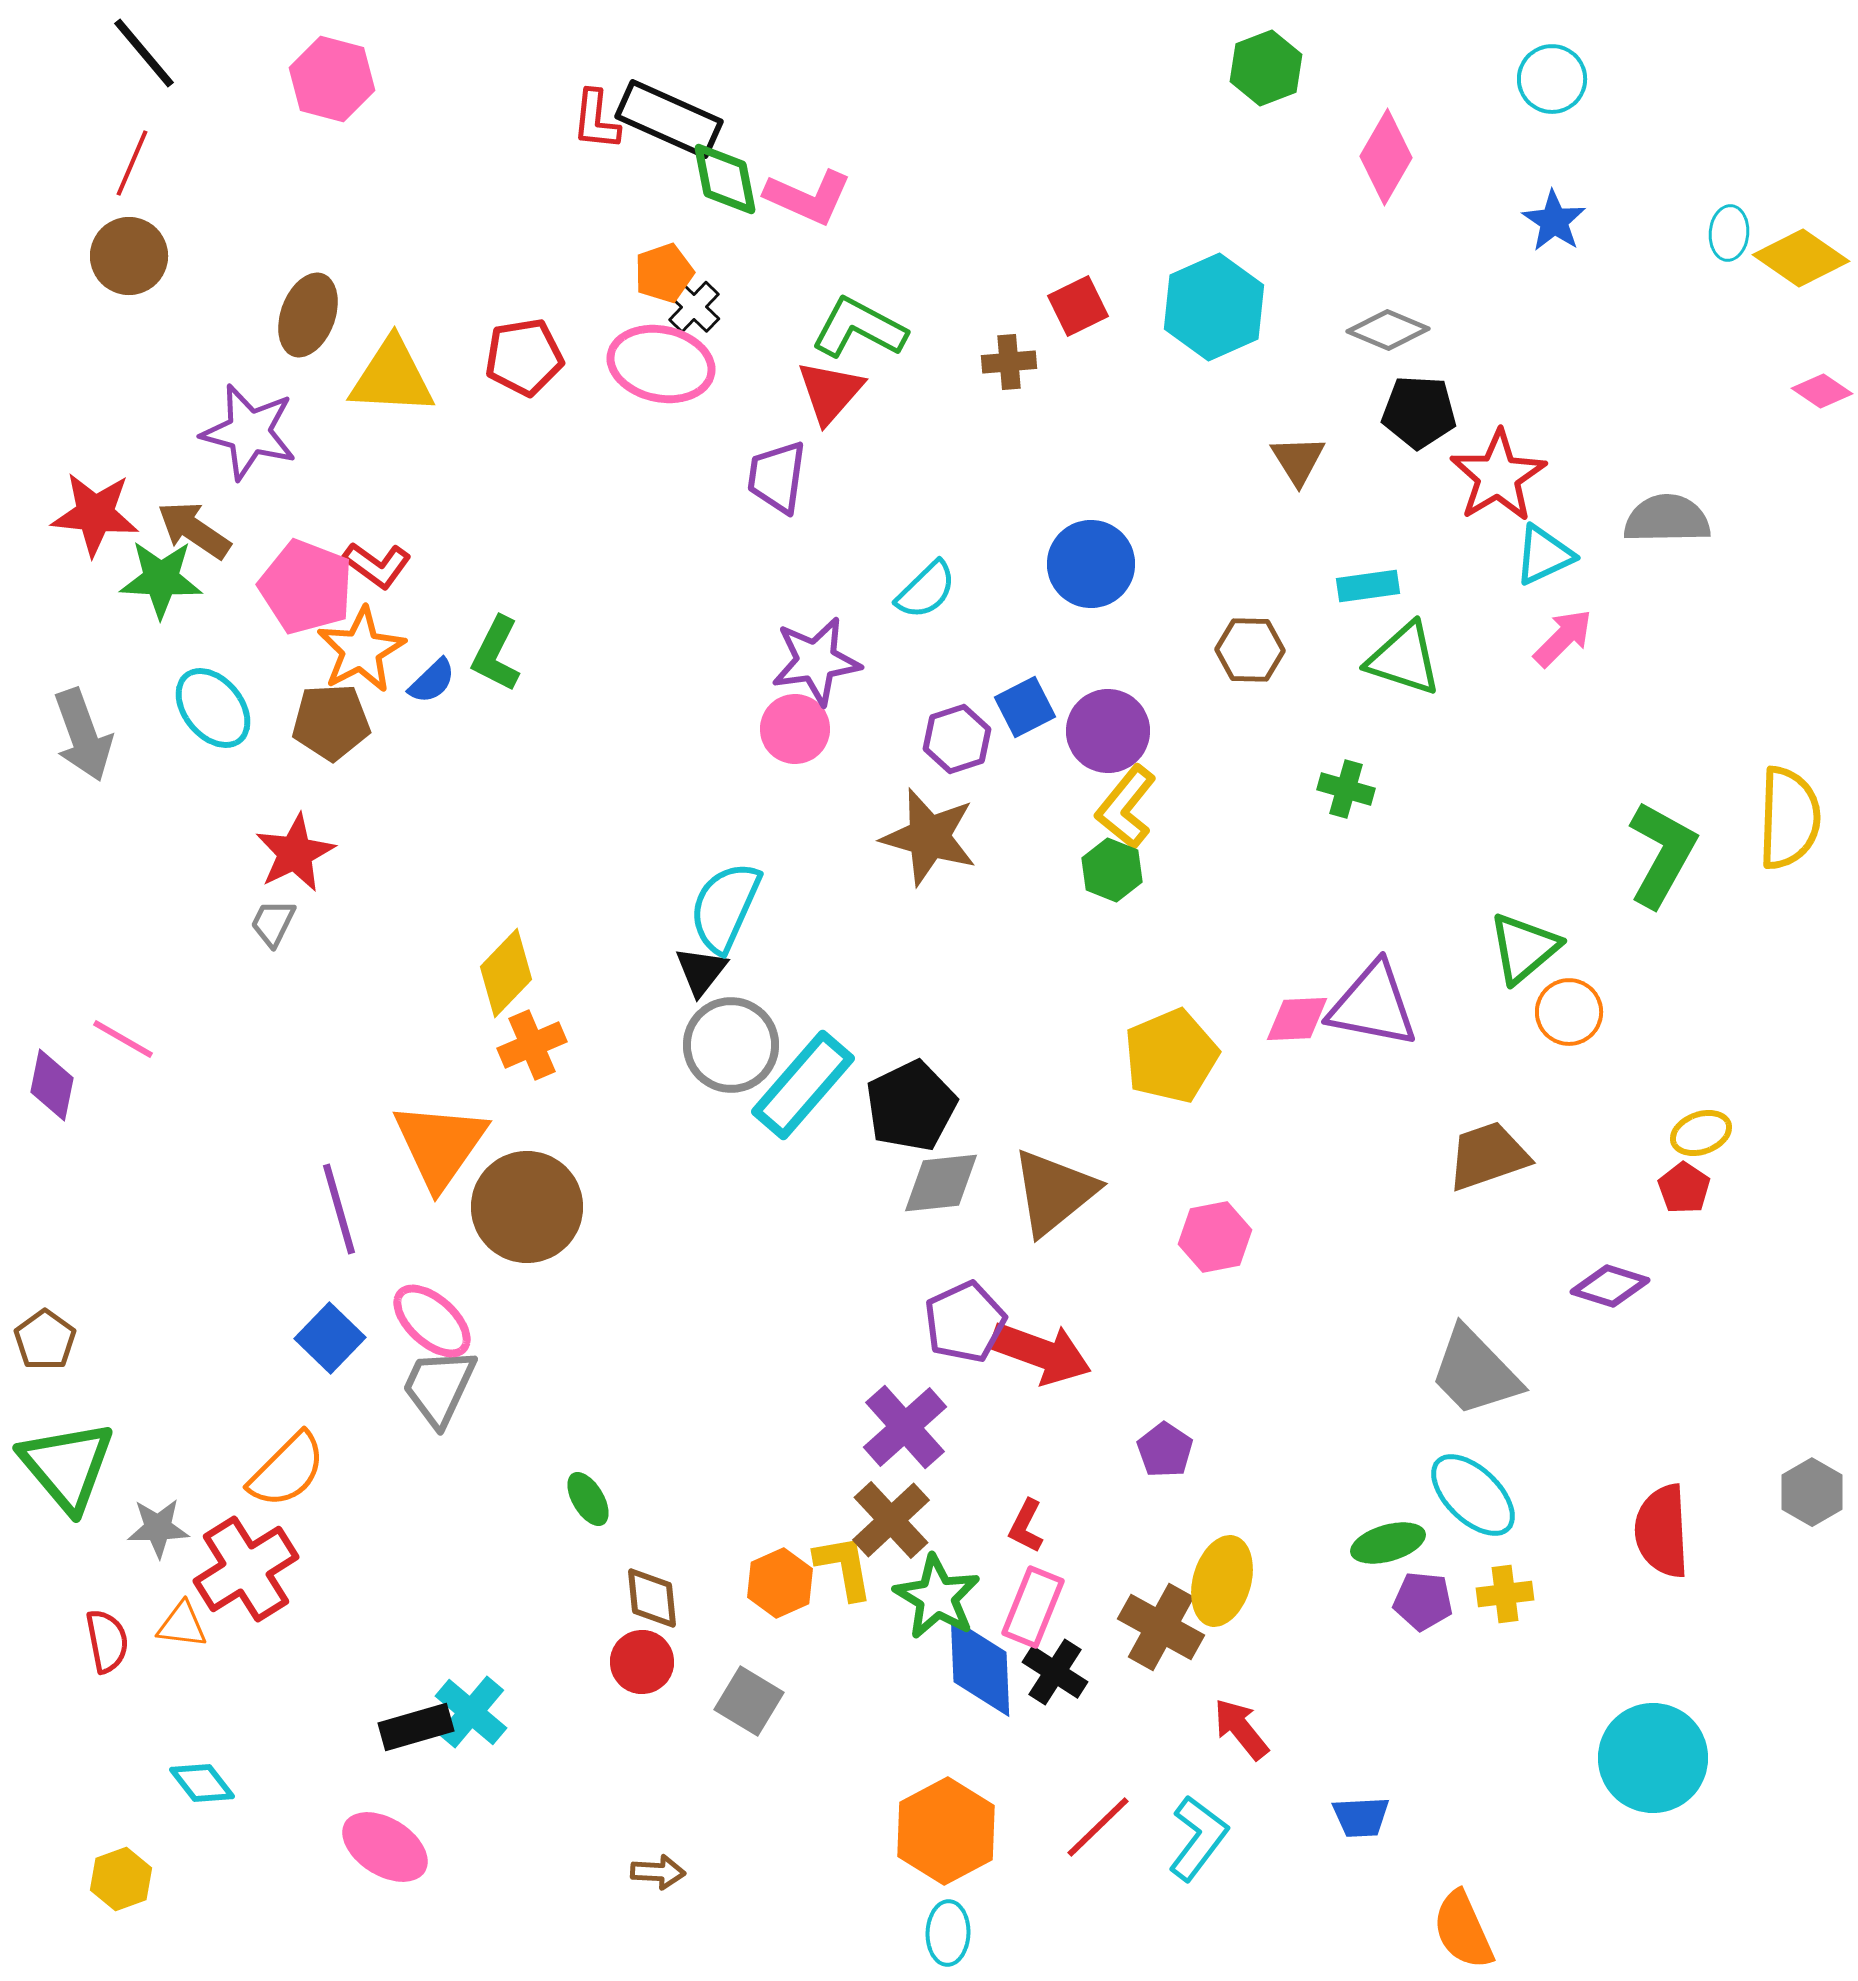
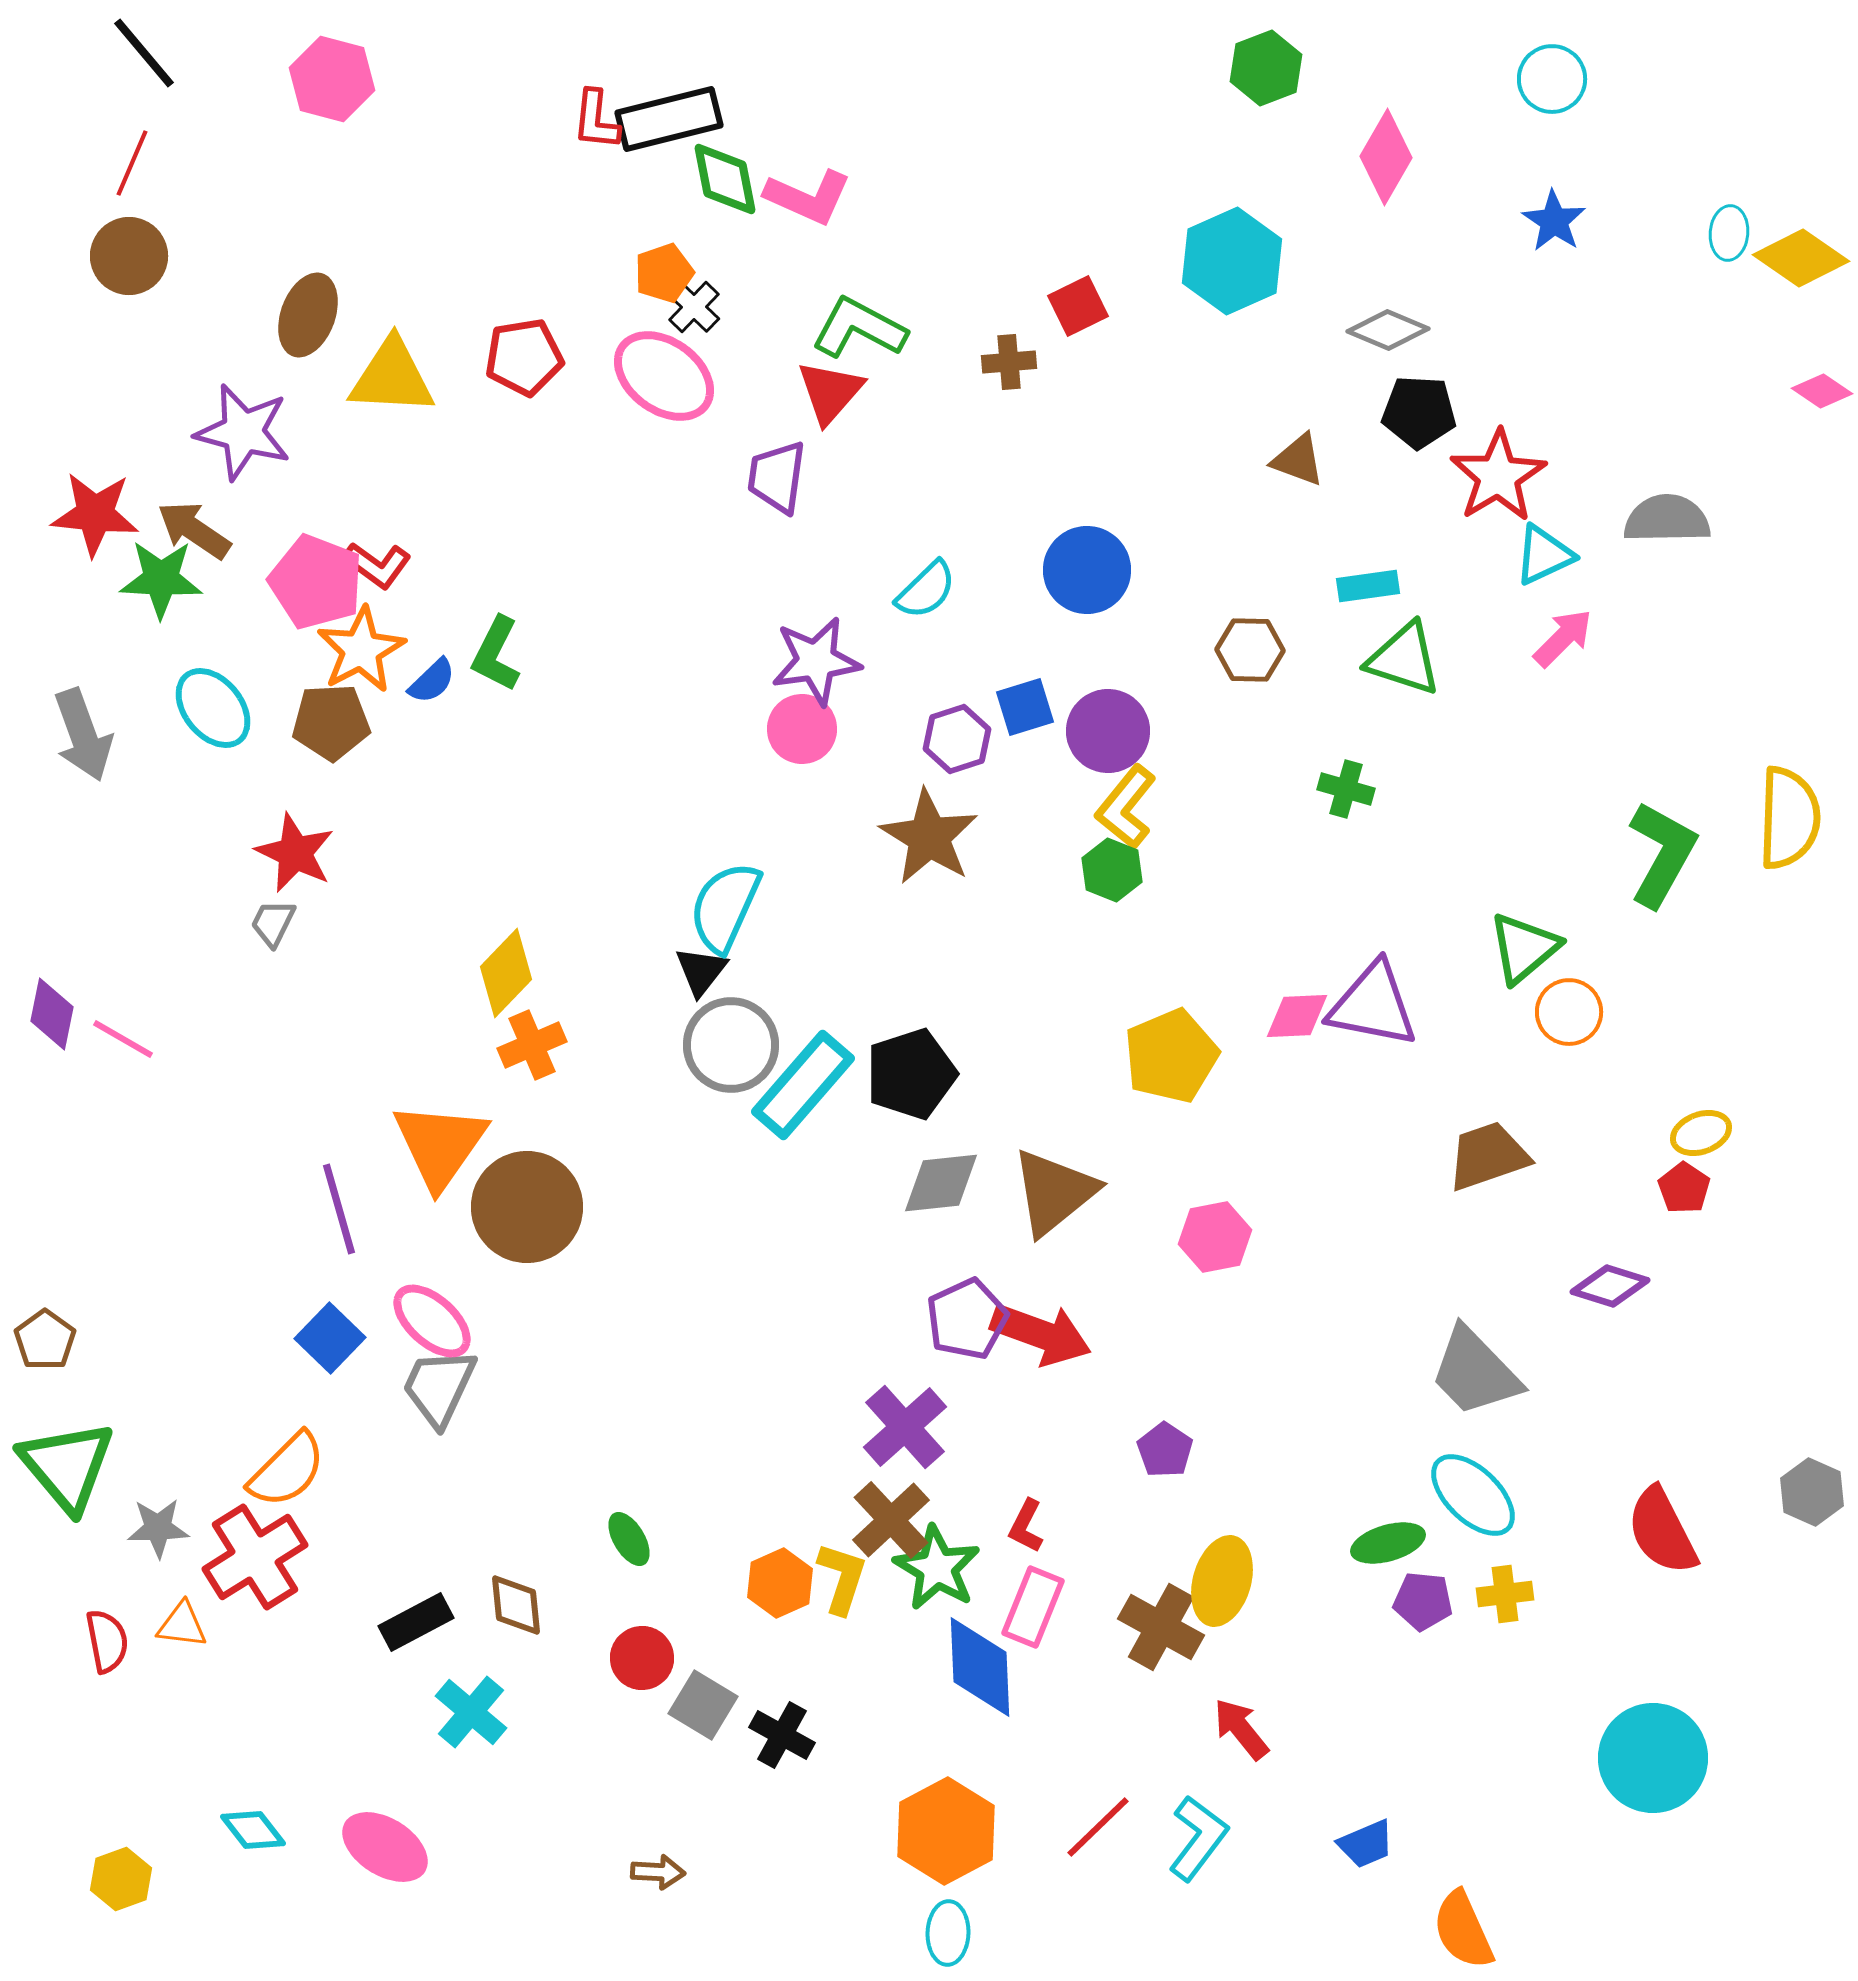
black rectangle at (669, 119): rotated 38 degrees counterclockwise
cyan hexagon at (1214, 307): moved 18 px right, 46 px up
pink ellipse at (661, 364): moved 3 px right, 12 px down; rotated 24 degrees clockwise
purple star at (249, 432): moved 6 px left
brown triangle at (1298, 460): rotated 38 degrees counterclockwise
blue circle at (1091, 564): moved 4 px left, 6 px down
pink pentagon at (306, 587): moved 10 px right, 5 px up
blue square at (1025, 707): rotated 10 degrees clockwise
pink circle at (795, 729): moved 7 px right
brown star at (929, 837): rotated 16 degrees clockwise
red star at (295, 853): rotated 20 degrees counterclockwise
pink diamond at (1297, 1019): moved 3 px up
purple diamond at (52, 1085): moved 71 px up
black pentagon at (911, 1106): moved 32 px up; rotated 8 degrees clockwise
purple pentagon at (965, 1322): moved 2 px right, 3 px up
red arrow at (1041, 1353): moved 19 px up
gray hexagon at (1812, 1492): rotated 6 degrees counterclockwise
green ellipse at (588, 1499): moved 41 px right, 40 px down
red semicircle at (1662, 1531): rotated 24 degrees counterclockwise
yellow L-shape at (844, 1567): moved 2 px left, 11 px down; rotated 28 degrees clockwise
red cross at (246, 1569): moved 9 px right, 12 px up
green star at (937, 1597): moved 29 px up
brown diamond at (652, 1598): moved 136 px left, 7 px down
red circle at (642, 1662): moved 4 px up
black cross at (1055, 1672): moved 273 px left, 63 px down; rotated 4 degrees counterclockwise
gray square at (749, 1701): moved 46 px left, 4 px down
black rectangle at (416, 1727): moved 105 px up; rotated 12 degrees counterclockwise
cyan diamond at (202, 1783): moved 51 px right, 47 px down
blue trapezoid at (1361, 1817): moved 5 px right, 27 px down; rotated 20 degrees counterclockwise
